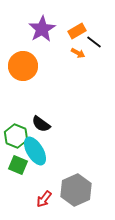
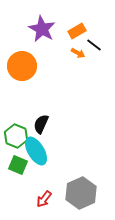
purple star: rotated 12 degrees counterclockwise
black line: moved 3 px down
orange circle: moved 1 px left
black semicircle: rotated 78 degrees clockwise
cyan ellipse: moved 1 px right
gray hexagon: moved 5 px right, 3 px down
